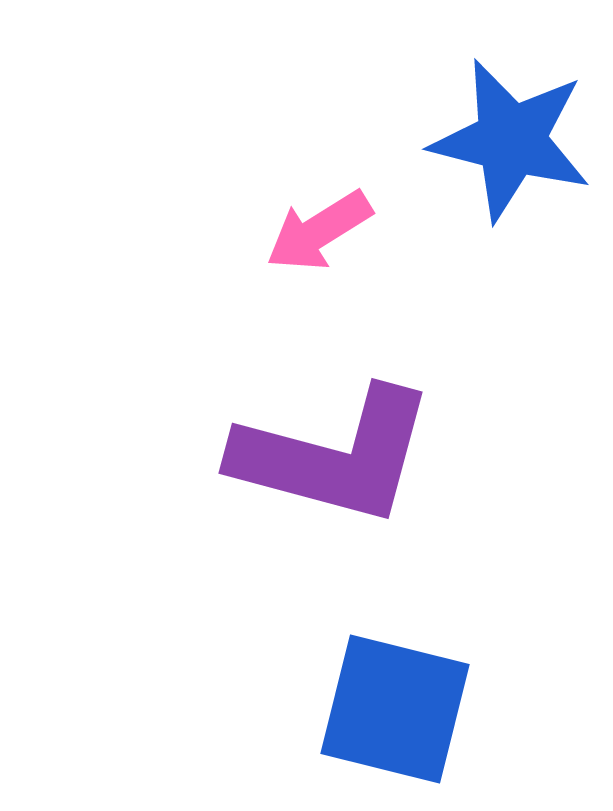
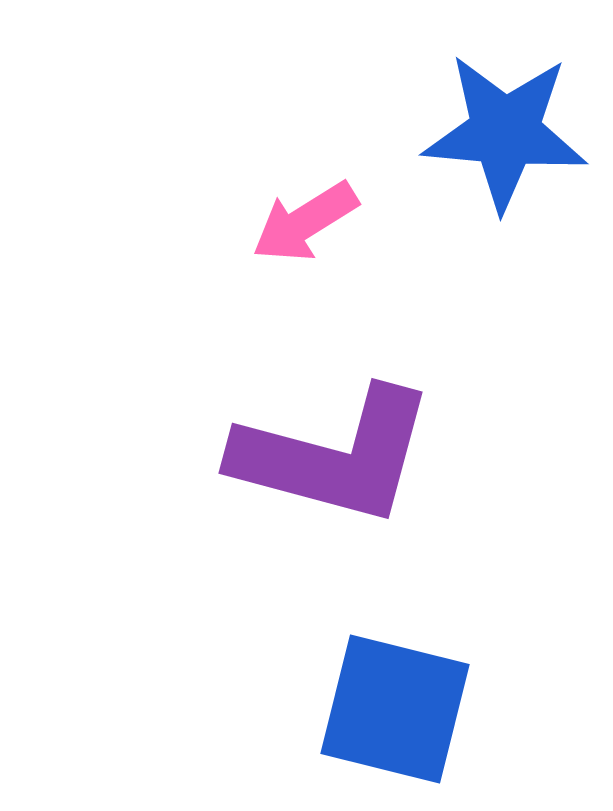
blue star: moved 6 px left, 8 px up; rotated 9 degrees counterclockwise
pink arrow: moved 14 px left, 9 px up
